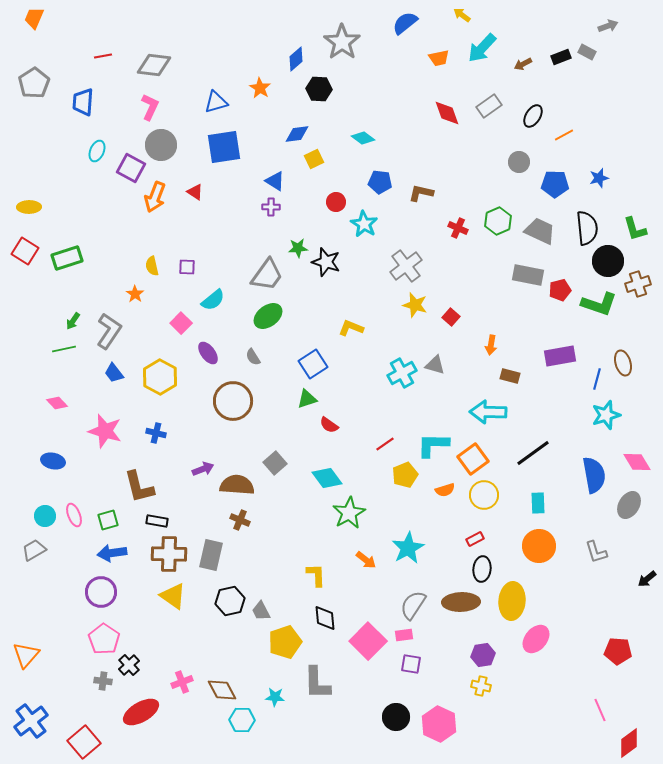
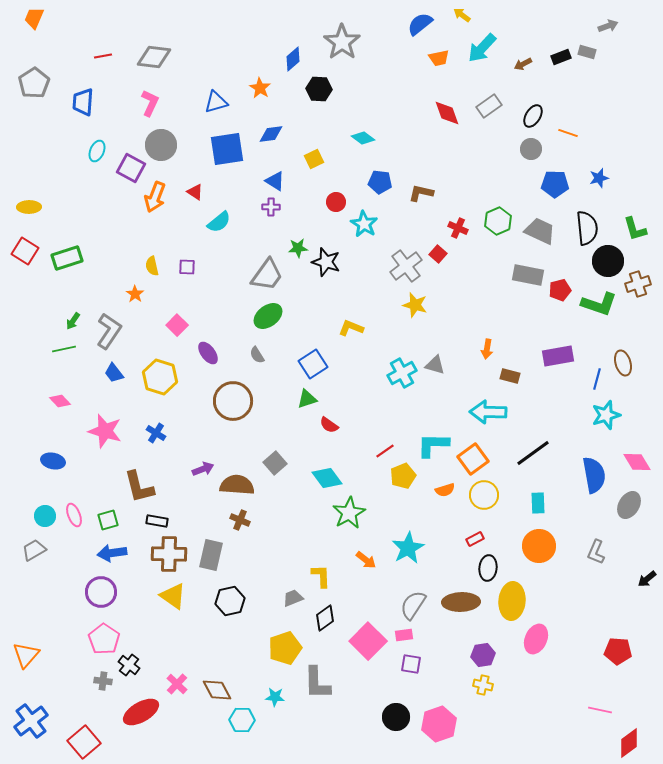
blue semicircle at (405, 23): moved 15 px right, 1 px down
gray rectangle at (587, 52): rotated 12 degrees counterclockwise
blue diamond at (296, 59): moved 3 px left
gray diamond at (154, 65): moved 8 px up
pink L-shape at (150, 107): moved 4 px up
blue diamond at (297, 134): moved 26 px left
orange line at (564, 135): moved 4 px right, 2 px up; rotated 48 degrees clockwise
blue square at (224, 147): moved 3 px right, 2 px down
gray circle at (519, 162): moved 12 px right, 13 px up
cyan semicircle at (213, 300): moved 6 px right, 78 px up
red square at (451, 317): moved 13 px left, 63 px up
pink square at (181, 323): moved 4 px left, 2 px down
orange arrow at (491, 345): moved 4 px left, 4 px down
purple rectangle at (560, 356): moved 2 px left
gray semicircle at (253, 357): moved 4 px right, 2 px up
yellow hexagon at (160, 377): rotated 12 degrees counterclockwise
pink diamond at (57, 403): moved 3 px right, 2 px up
blue cross at (156, 433): rotated 18 degrees clockwise
red line at (385, 444): moved 7 px down
yellow pentagon at (405, 475): moved 2 px left, 1 px down
gray L-shape at (596, 552): rotated 40 degrees clockwise
black ellipse at (482, 569): moved 6 px right, 1 px up
yellow L-shape at (316, 575): moved 5 px right, 1 px down
gray trapezoid at (261, 611): moved 32 px right, 13 px up; rotated 95 degrees clockwise
black diamond at (325, 618): rotated 60 degrees clockwise
pink ellipse at (536, 639): rotated 16 degrees counterclockwise
yellow pentagon at (285, 642): moved 6 px down
black cross at (129, 665): rotated 10 degrees counterclockwise
pink cross at (182, 682): moved 5 px left, 2 px down; rotated 25 degrees counterclockwise
yellow cross at (481, 686): moved 2 px right, 1 px up
brown diamond at (222, 690): moved 5 px left
pink line at (600, 710): rotated 55 degrees counterclockwise
pink hexagon at (439, 724): rotated 16 degrees clockwise
